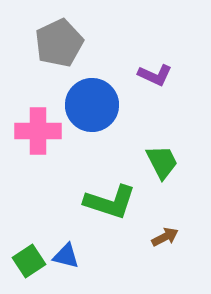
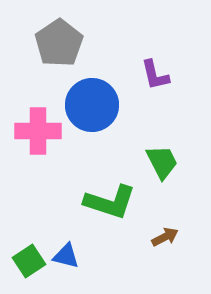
gray pentagon: rotated 9 degrees counterclockwise
purple L-shape: rotated 52 degrees clockwise
